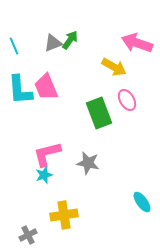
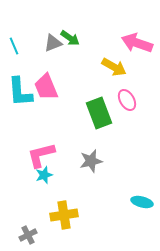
green arrow: moved 2 px up; rotated 90 degrees clockwise
cyan L-shape: moved 2 px down
pink L-shape: moved 6 px left, 1 px down
gray star: moved 3 px right, 2 px up; rotated 25 degrees counterclockwise
cyan ellipse: rotated 40 degrees counterclockwise
